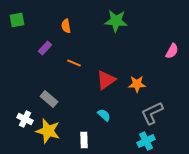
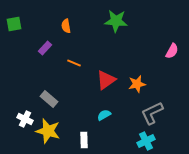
green square: moved 3 px left, 4 px down
orange star: rotated 12 degrees counterclockwise
cyan semicircle: rotated 72 degrees counterclockwise
